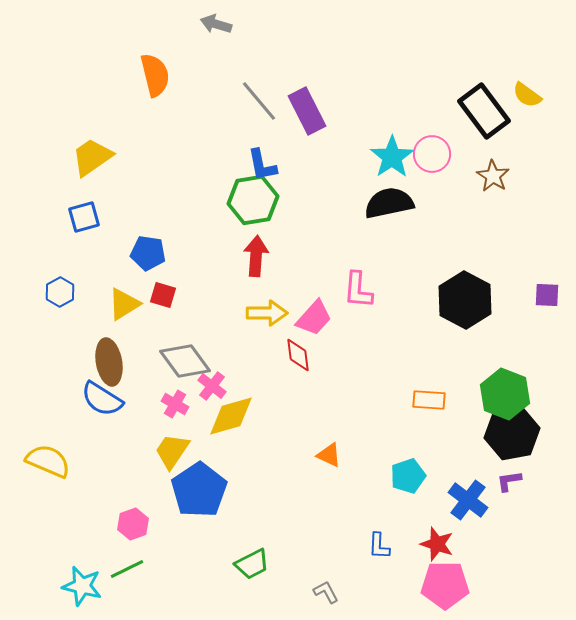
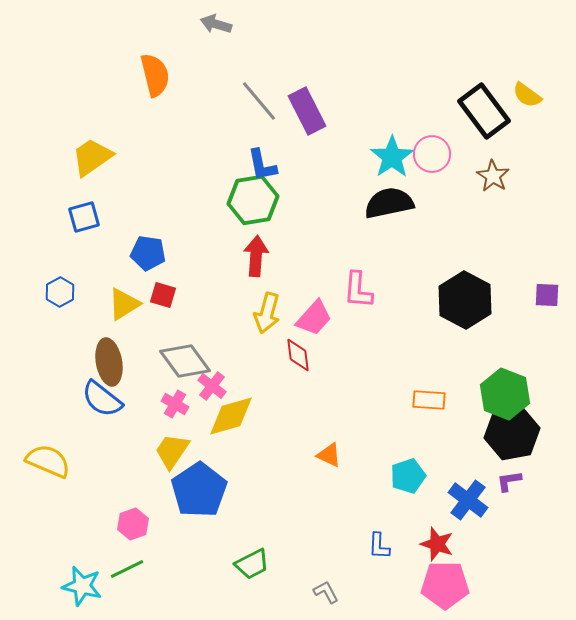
yellow arrow at (267, 313): rotated 105 degrees clockwise
blue semicircle at (102, 399): rotated 6 degrees clockwise
